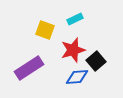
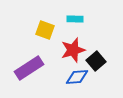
cyan rectangle: rotated 28 degrees clockwise
